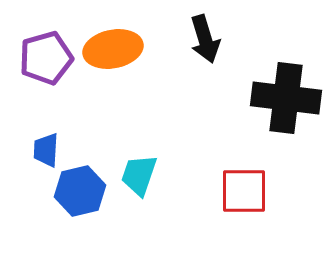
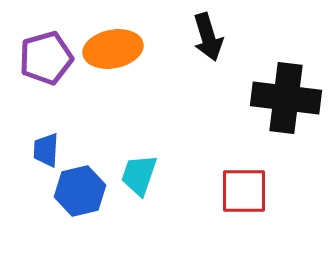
black arrow: moved 3 px right, 2 px up
